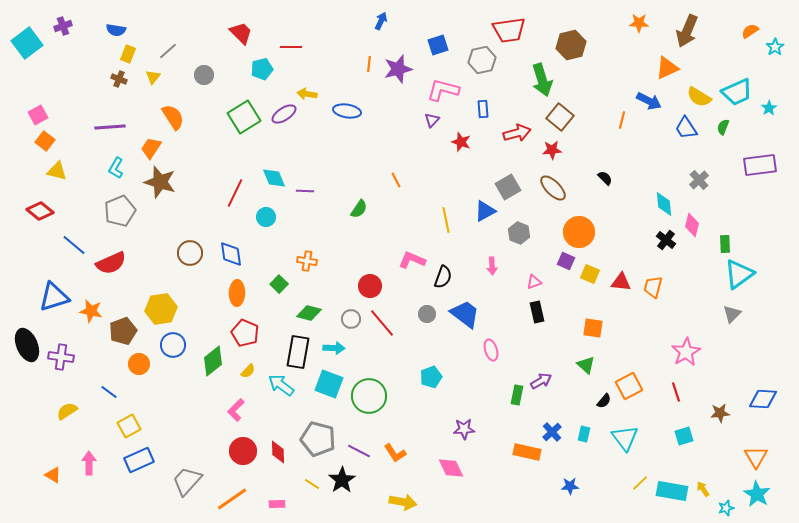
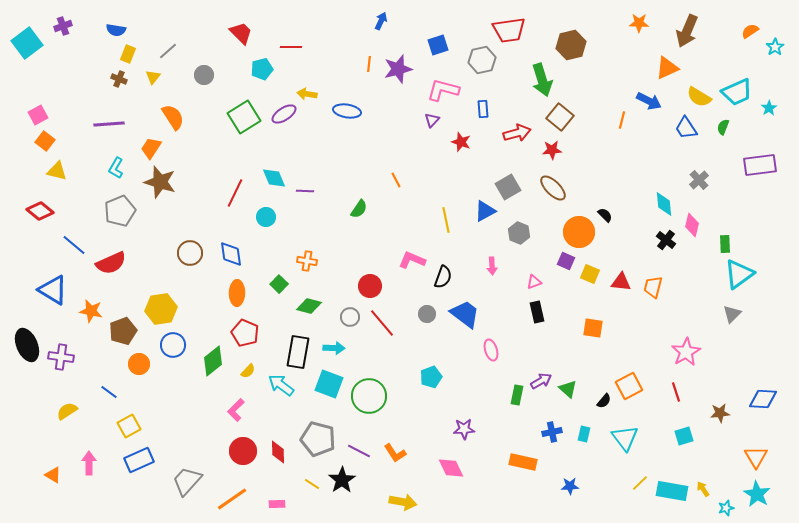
purple line at (110, 127): moved 1 px left, 3 px up
black semicircle at (605, 178): moved 37 px down
blue triangle at (54, 297): moved 1 px left, 7 px up; rotated 48 degrees clockwise
green diamond at (309, 313): moved 7 px up
gray circle at (351, 319): moved 1 px left, 2 px up
green triangle at (586, 365): moved 18 px left, 24 px down
blue cross at (552, 432): rotated 30 degrees clockwise
orange rectangle at (527, 452): moved 4 px left, 10 px down
